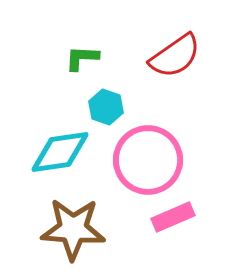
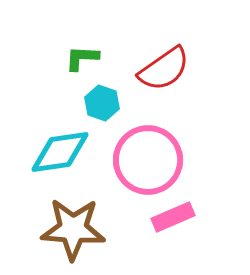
red semicircle: moved 11 px left, 13 px down
cyan hexagon: moved 4 px left, 4 px up
